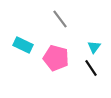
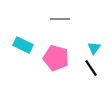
gray line: rotated 54 degrees counterclockwise
cyan triangle: moved 1 px down
